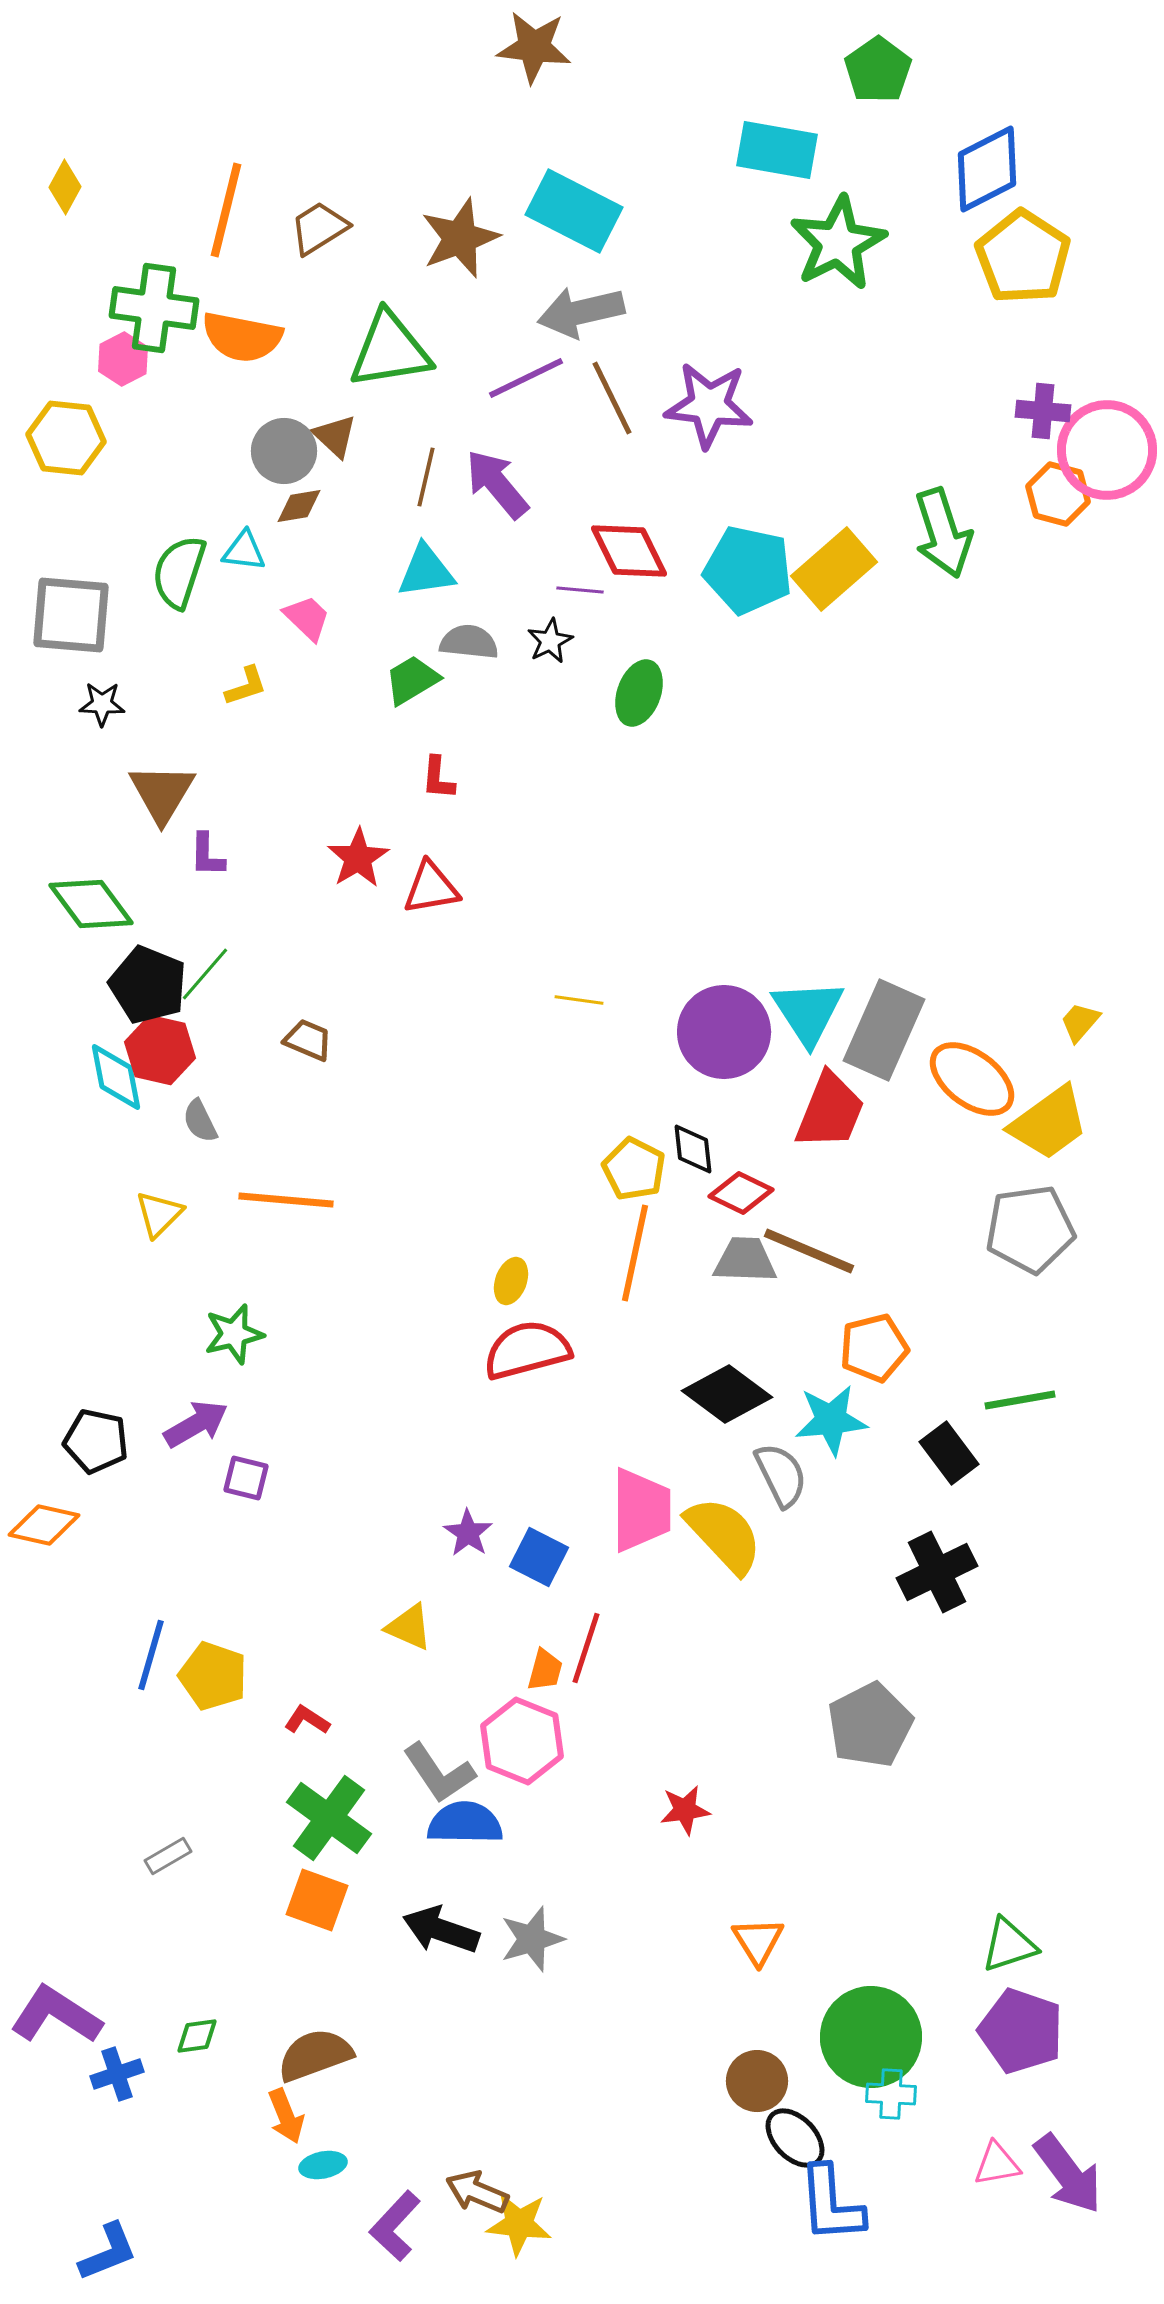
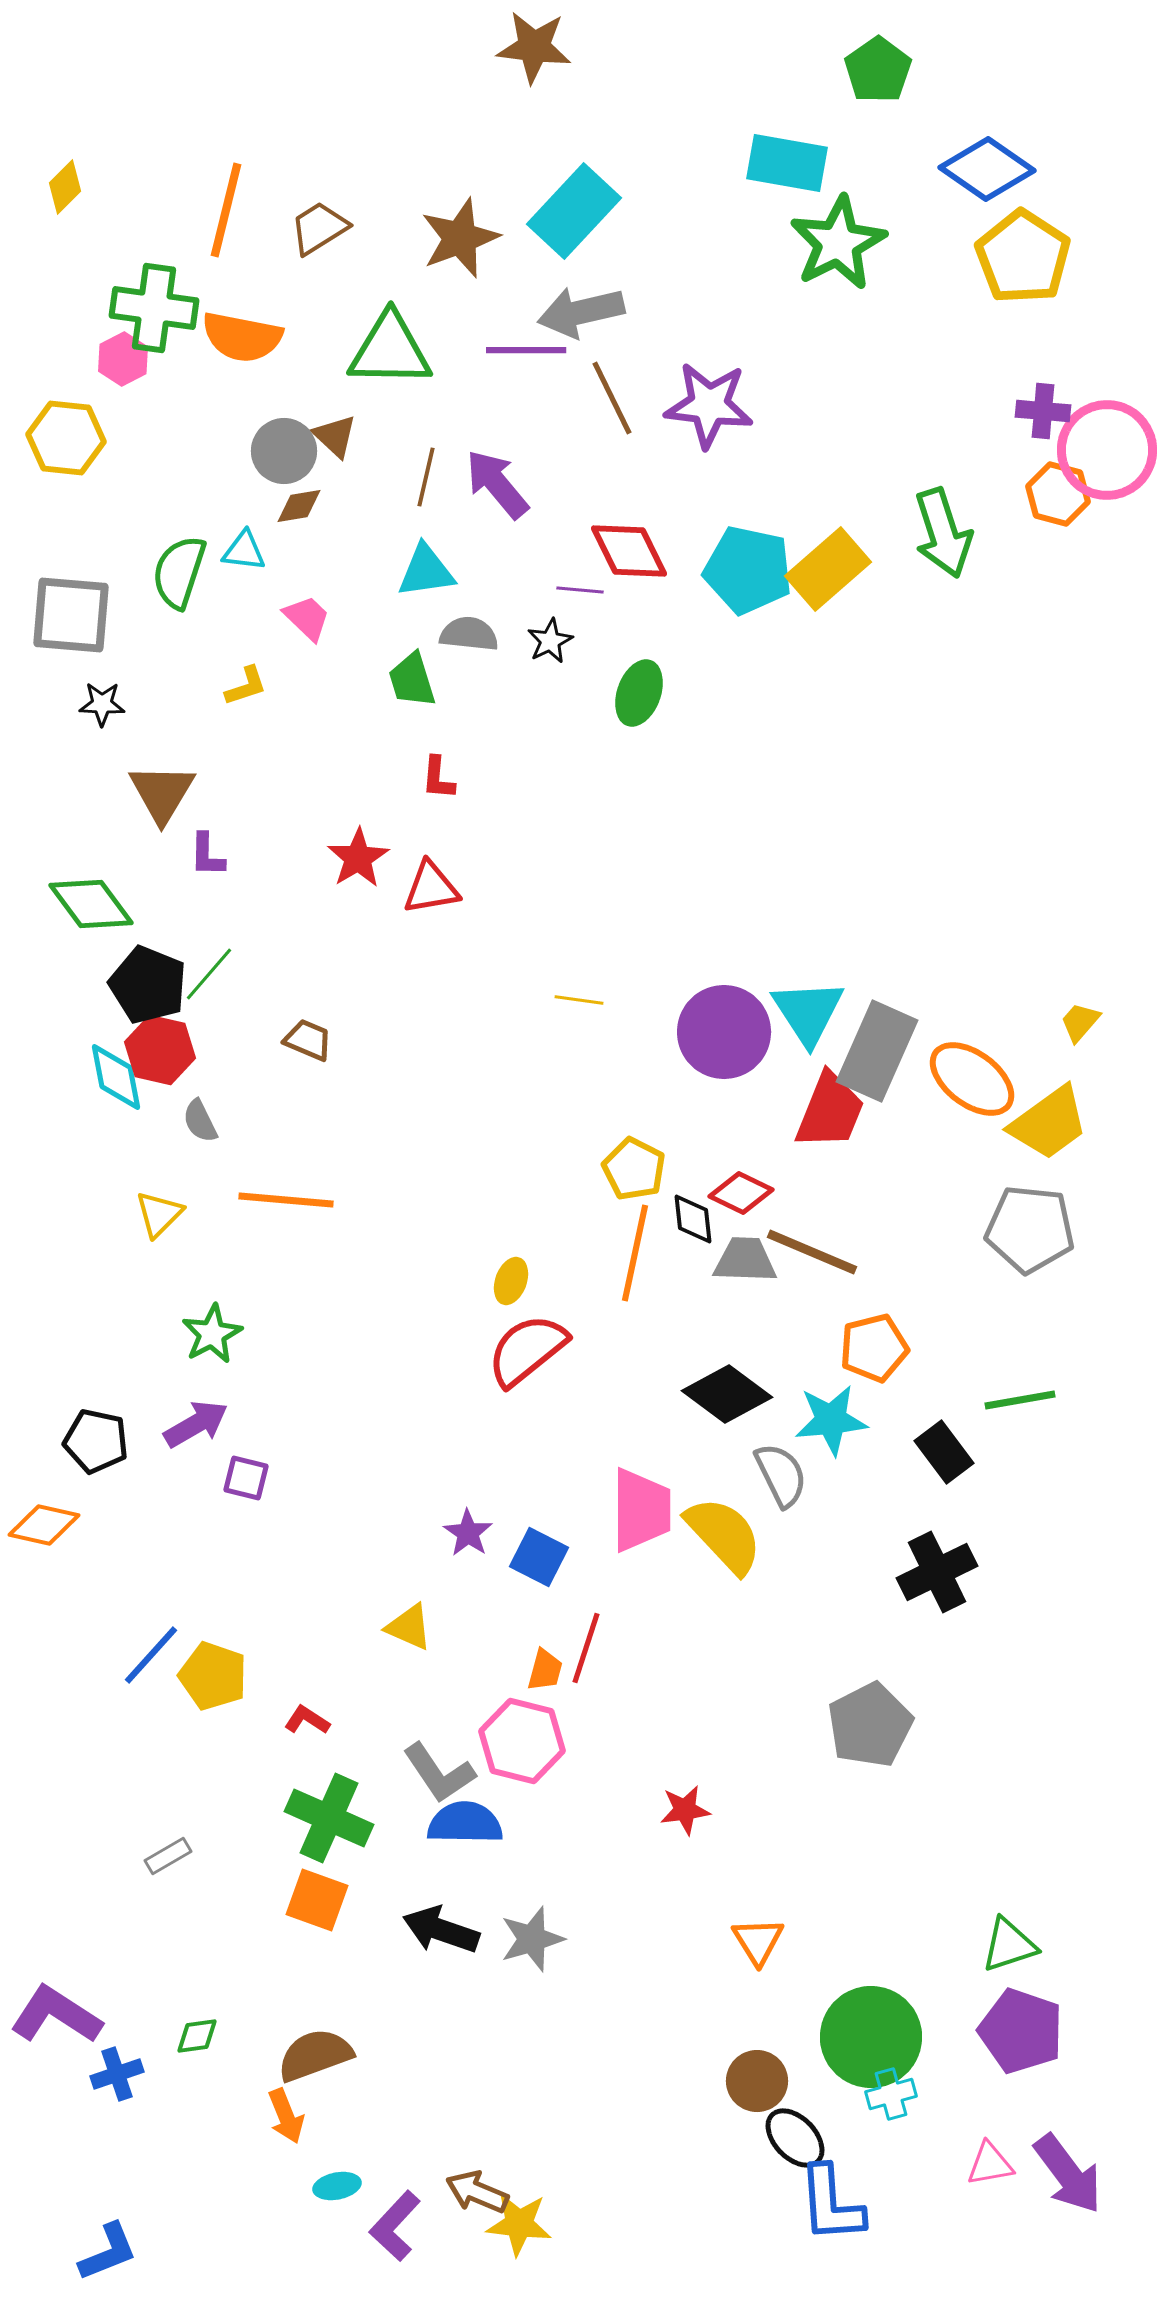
cyan rectangle at (777, 150): moved 10 px right, 13 px down
blue diamond at (987, 169): rotated 62 degrees clockwise
yellow diamond at (65, 187): rotated 16 degrees clockwise
cyan rectangle at (574, 211): rotated 74 degrees counterclockwise
green triangle at (390, 350): rotated 10 degrees clockwise
purple line at (526, 378): moved 28 px up; rotated 26 degrees clockwise
yellow rectangle at (834, 569): moved 6 px left
gray semicircle at (469, 642): moved 8 px up
green trapezoid at (412, 680): rotated 76 degrees counterclockwise
green line at (205, 974): moved 4 px right
gray rectangle at (884, 1030): moved 7 px left, 21 px down
black diamond at (693, 1149): moved 70 px down
gray pentagon at (1030, 1229): rotated 14 degrees clockwise
brown line at (809, 1251): moved 3 px right, 1 px down
green star at (234, 1334): moved 22 px left; rotated 14 degrees counterclockwise
red semicircle at (527, 1350): rotated 24 degrees counterclockwise
black rectangle at (949, 1453): moved 5 px left, 1 px up
blue line at (151, 1655): rotated 26 degrees clockwise
pink hexagon at (522, 1741): rotated 8 degrees counterclockwise
green cross at (329, 1818): rotated 12 degrees counterclockwise
cyan cross at (891, 2094): rotated 18 degrees counterclockwise
pink triangle at (997, 2164): moved 7 px left
cyan ellipse at (323, 2165): moved 14 px right, 21 px down
